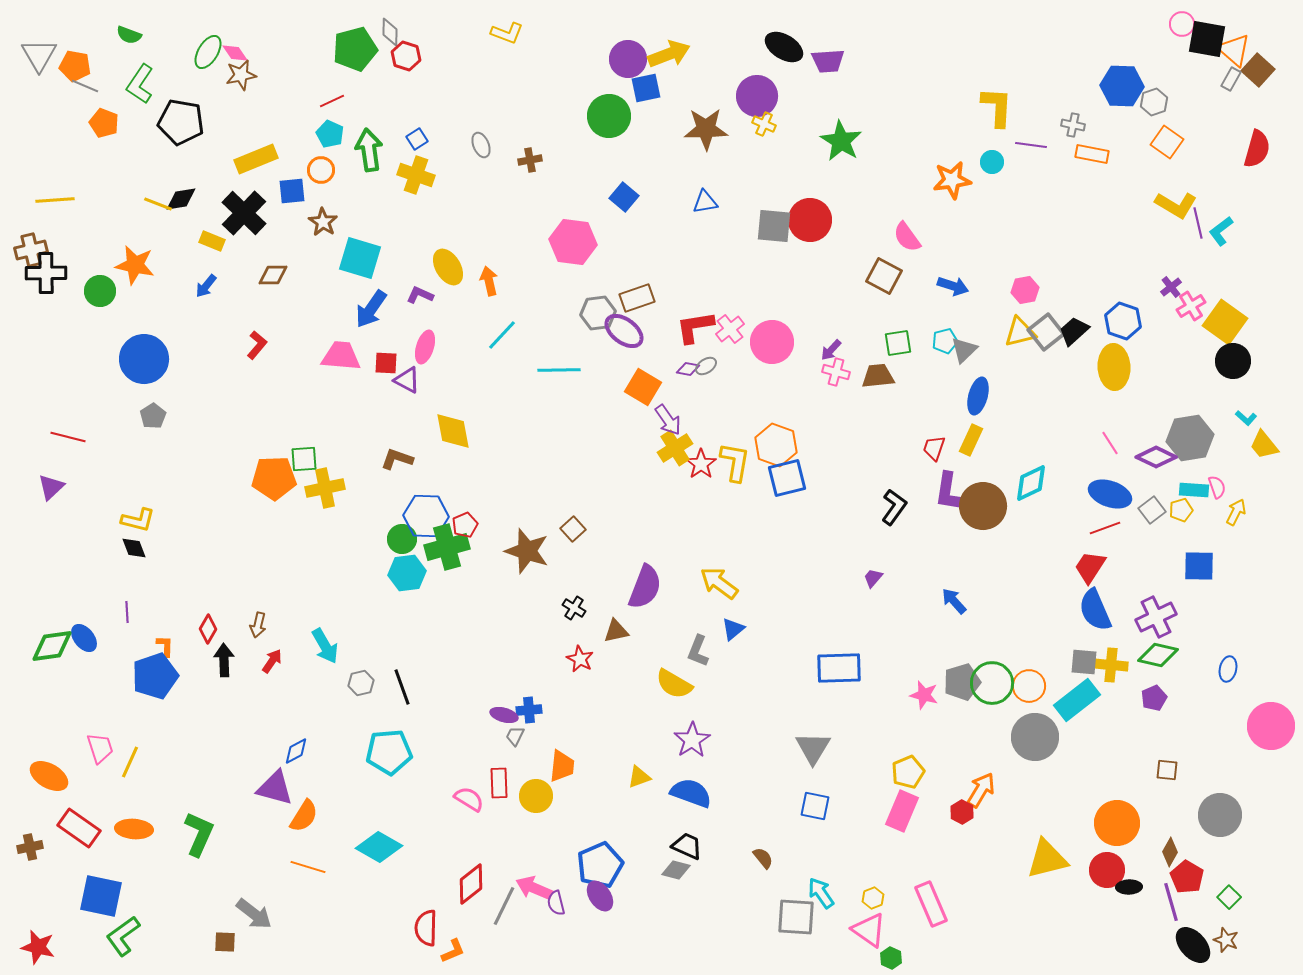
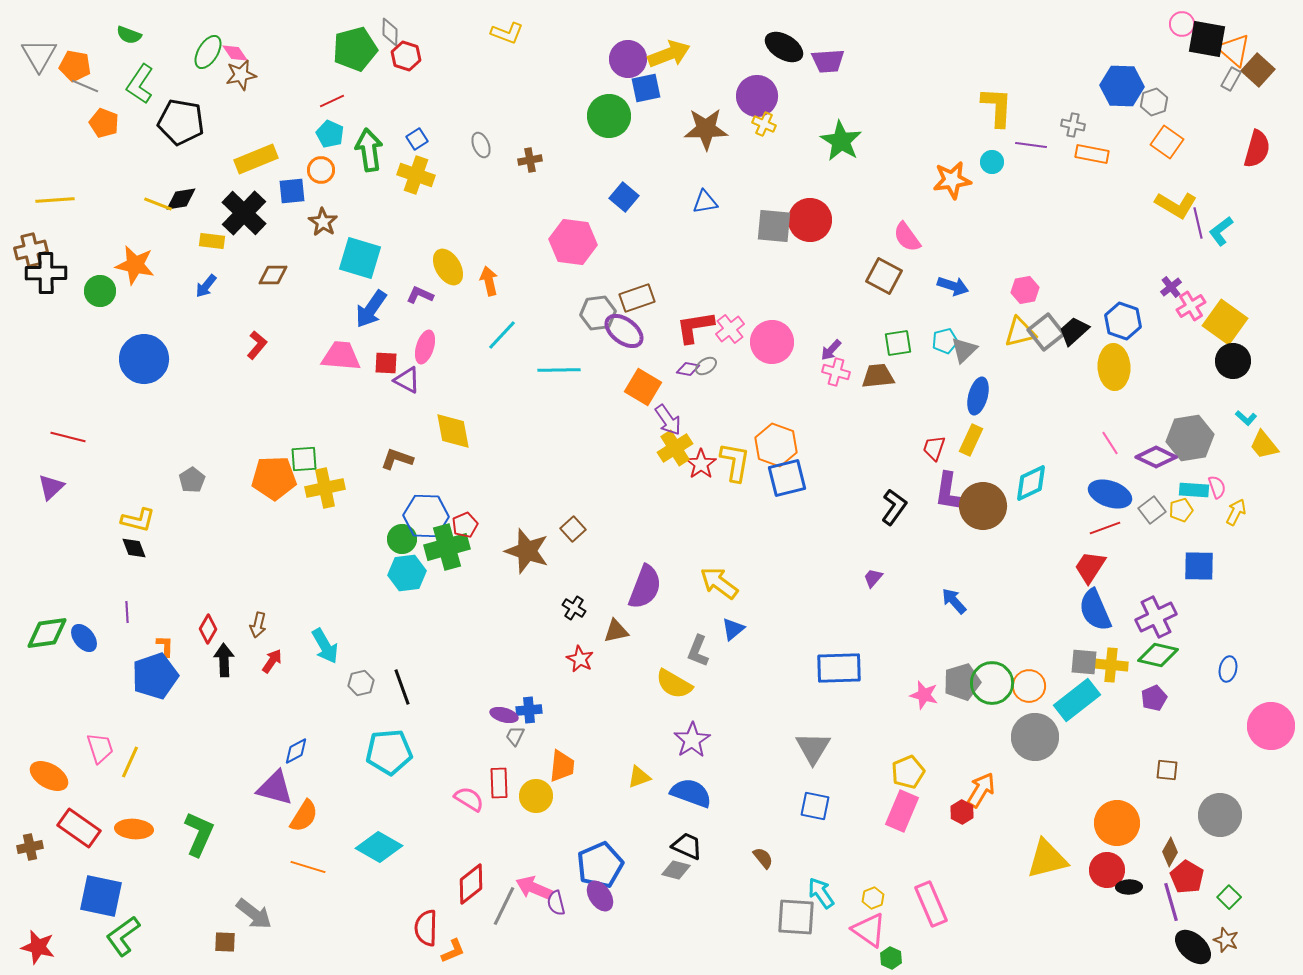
yellow rectangle at (212, 241): rotated 15 degrees counterclockwise
gray pentagon at (153, 416): moved 39 px right, 64 px down
green diamond at (52, 646): moved 5 px left, 13 px up
black ellipse at (1193, 945): moved 2 px down; rotated 6 degrees counterclockwise
